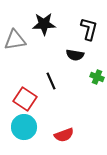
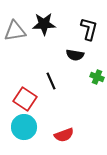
gray triangle: moved 9 px up
